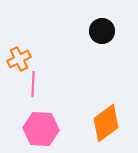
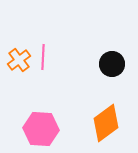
black circle: moved 10 px right, 33 px down
orange cross: moved 1 px down; rotated 10 degrees counterclockwise
pink line: moved 10 px right, 27 px up
